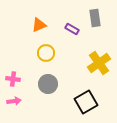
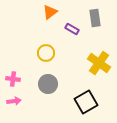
orange triangle: moved 11 px right, 13 px up; rotated 14 degrees counterclockwise
yellow cross: rotated 20 degrees counterclockwise
